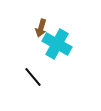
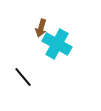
black line: moved 10 px left
